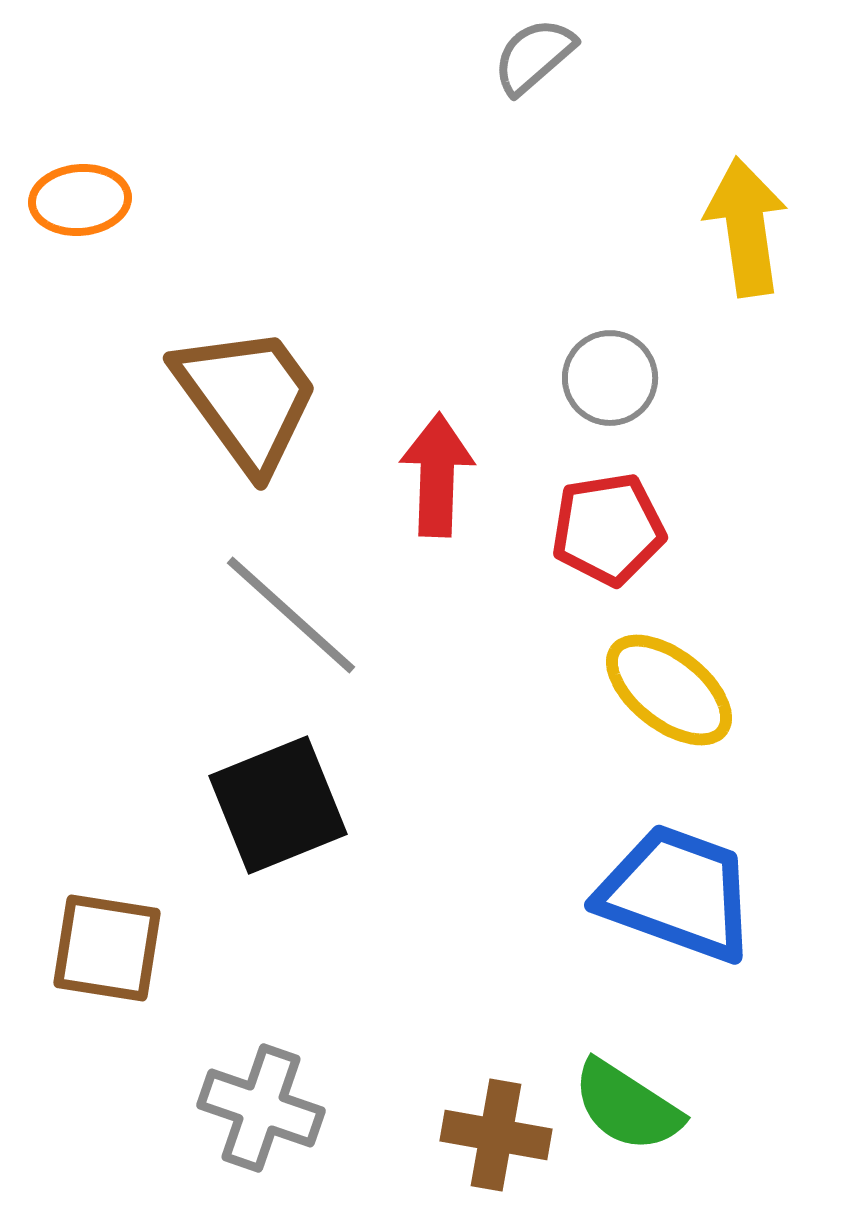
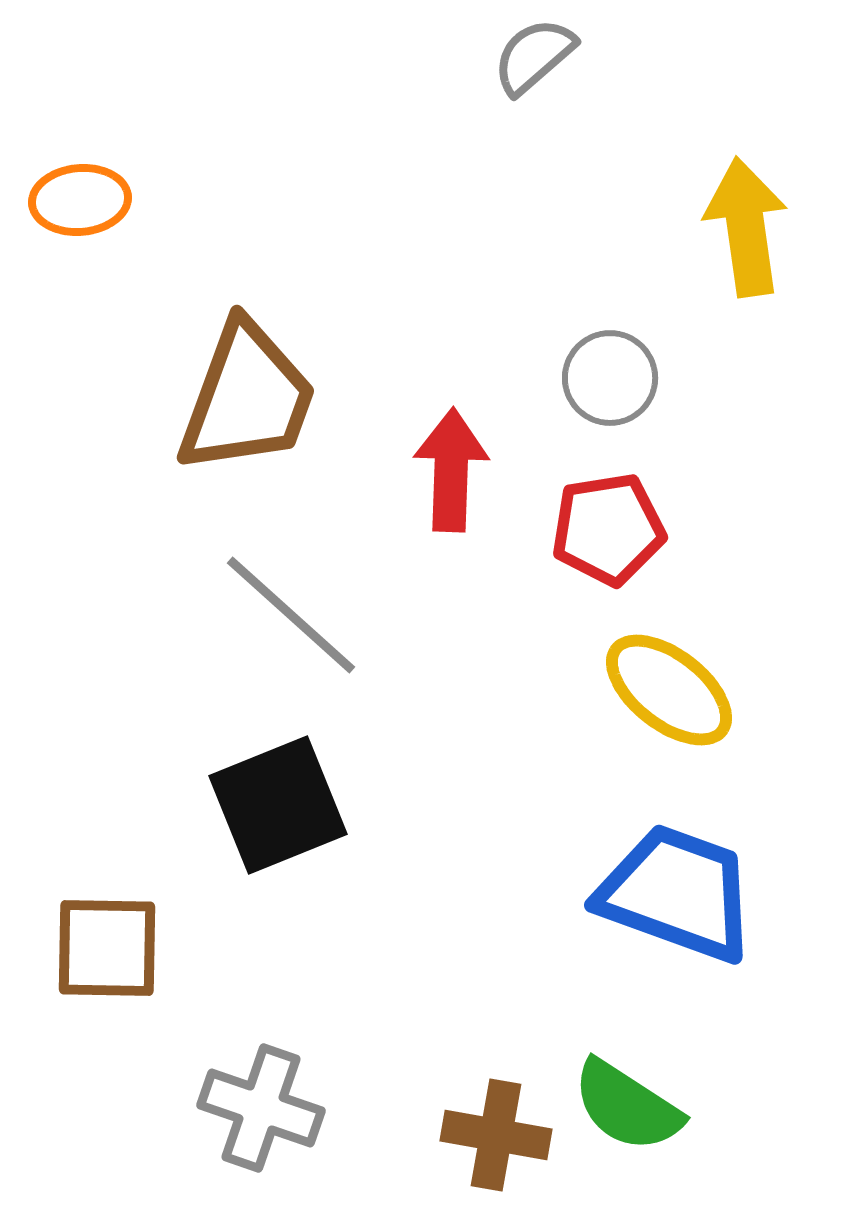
brown trapezoid: rotated 56 degrees clockwise
red arrow: moved 14 px right, 5 px up
brown square: rotated 8 degrees counterclockwise
